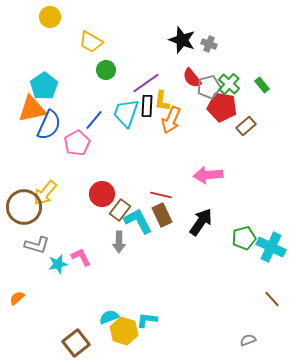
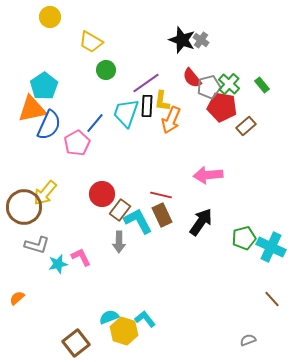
gray cross at (209, 44): moved 8 px left, 4 px up; rotated 14 degrees clockwise
blue line at (94, 120): moved 1 px right, 3 px down
cyan L-shape at (147, 320): moved 2 px left, 1 px up; rotated 45 degrees clockwise
